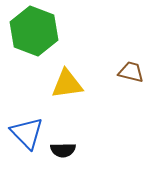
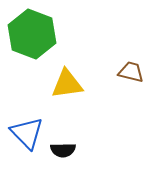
green hexagon: moved 2 px left, 3 px down
